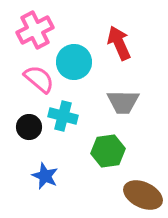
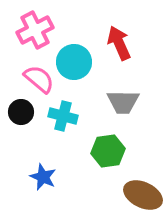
black circle: moved 8 px left, 15 px up
blue star: moved 2 px left, 1 px down
